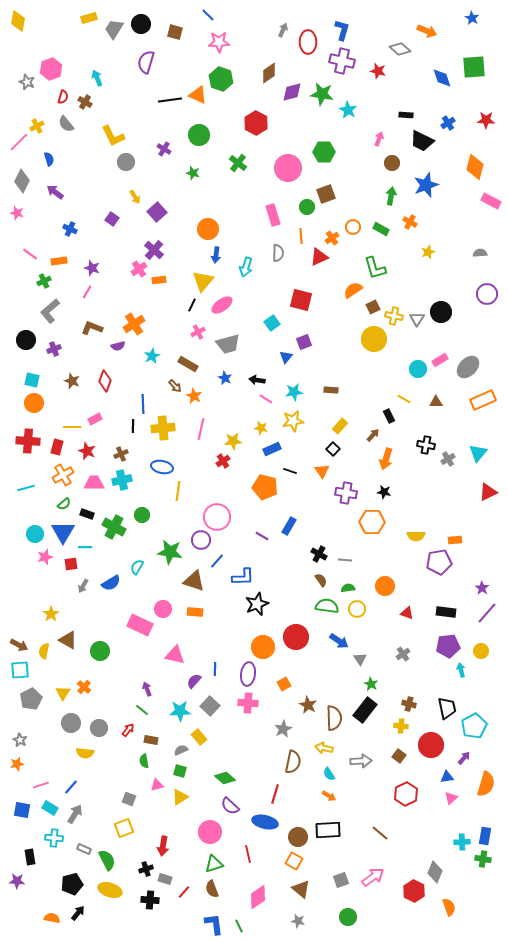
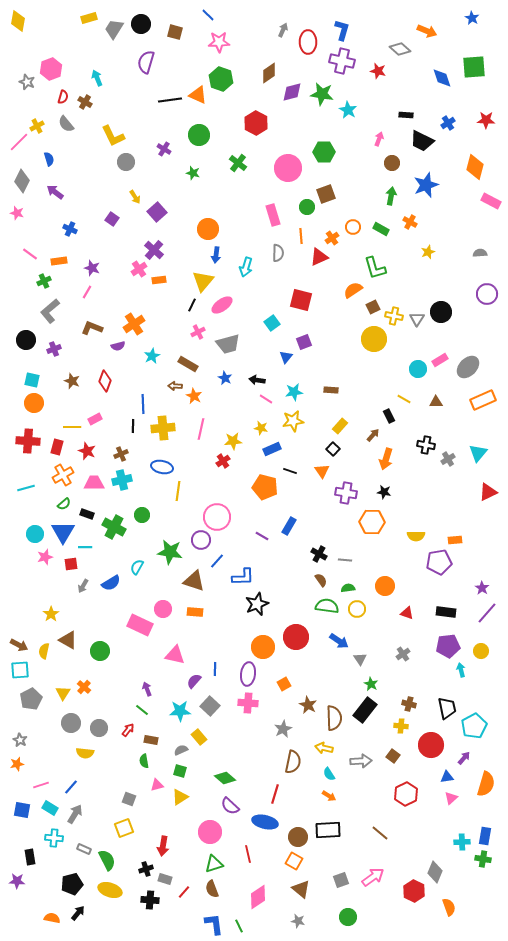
brown arrow at (175, 386): rotated 136 degrees clockwise
brown square at (399, 756): moved 6 px left
